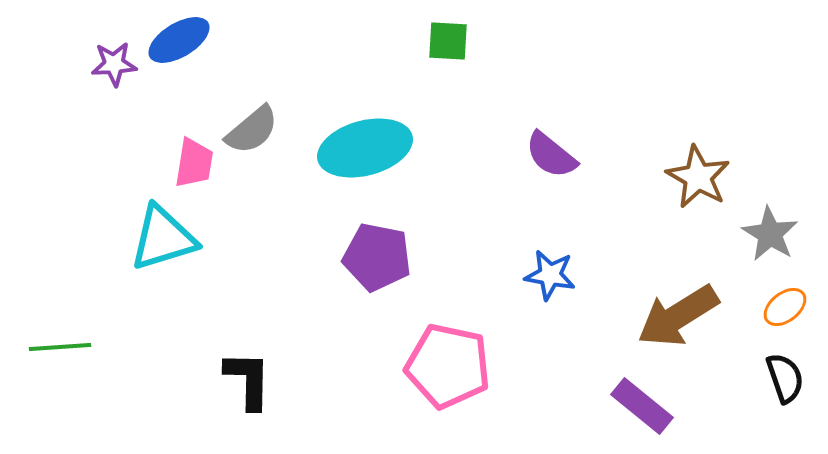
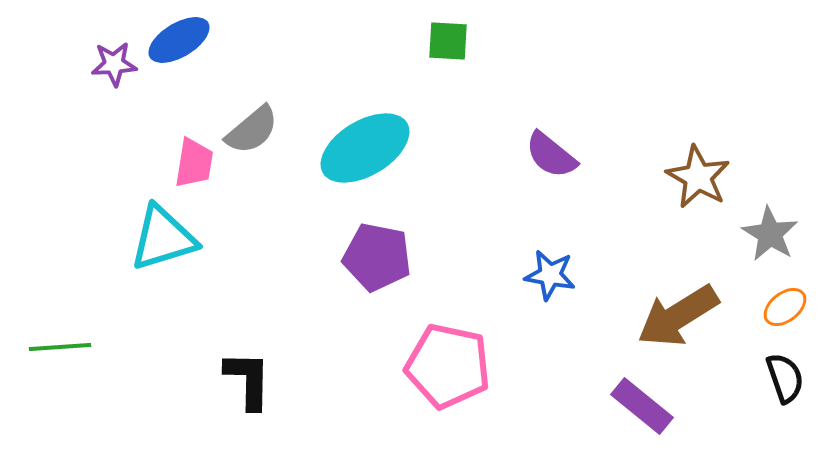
cyan ellipse: rotated 16 degrees counterclockwise
